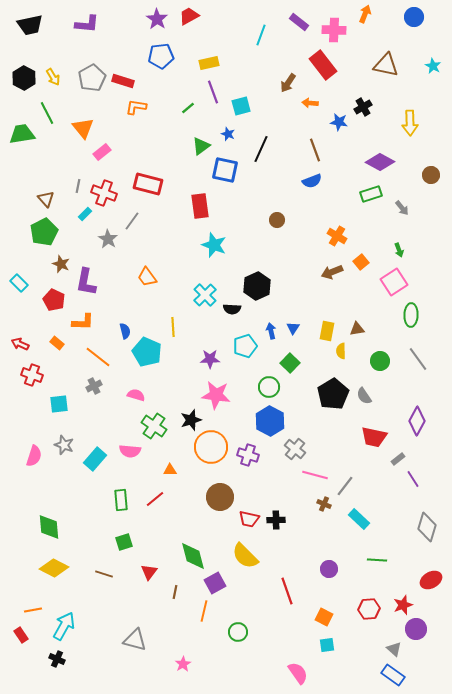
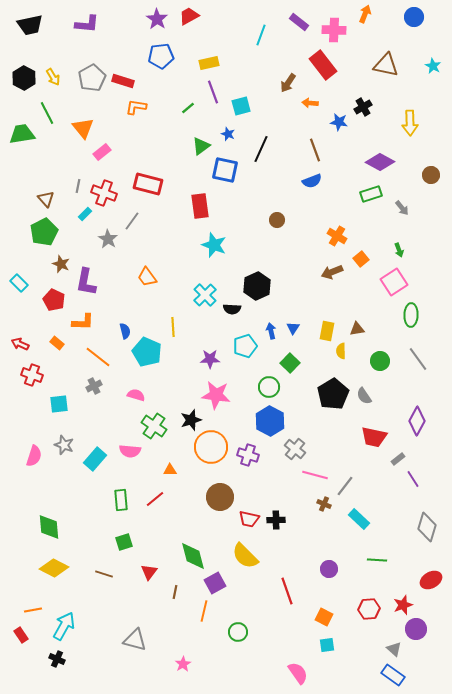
orange square at (361, 262): moved 3 px up
